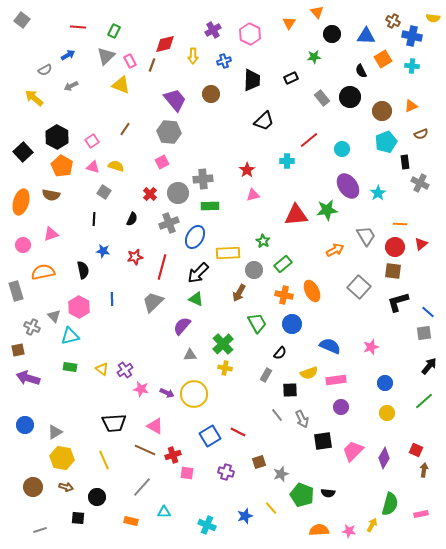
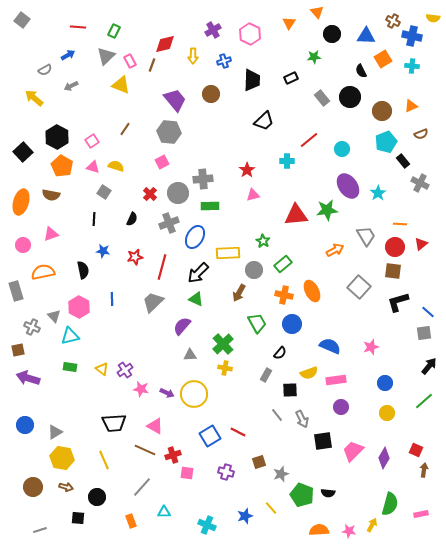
black rectangle at (405, 162): moved 2 px left, 1 px up; rotated 32 degrees counterclockwise
orange rectangle at (131, 521): rotated 56 degrees clockwise
